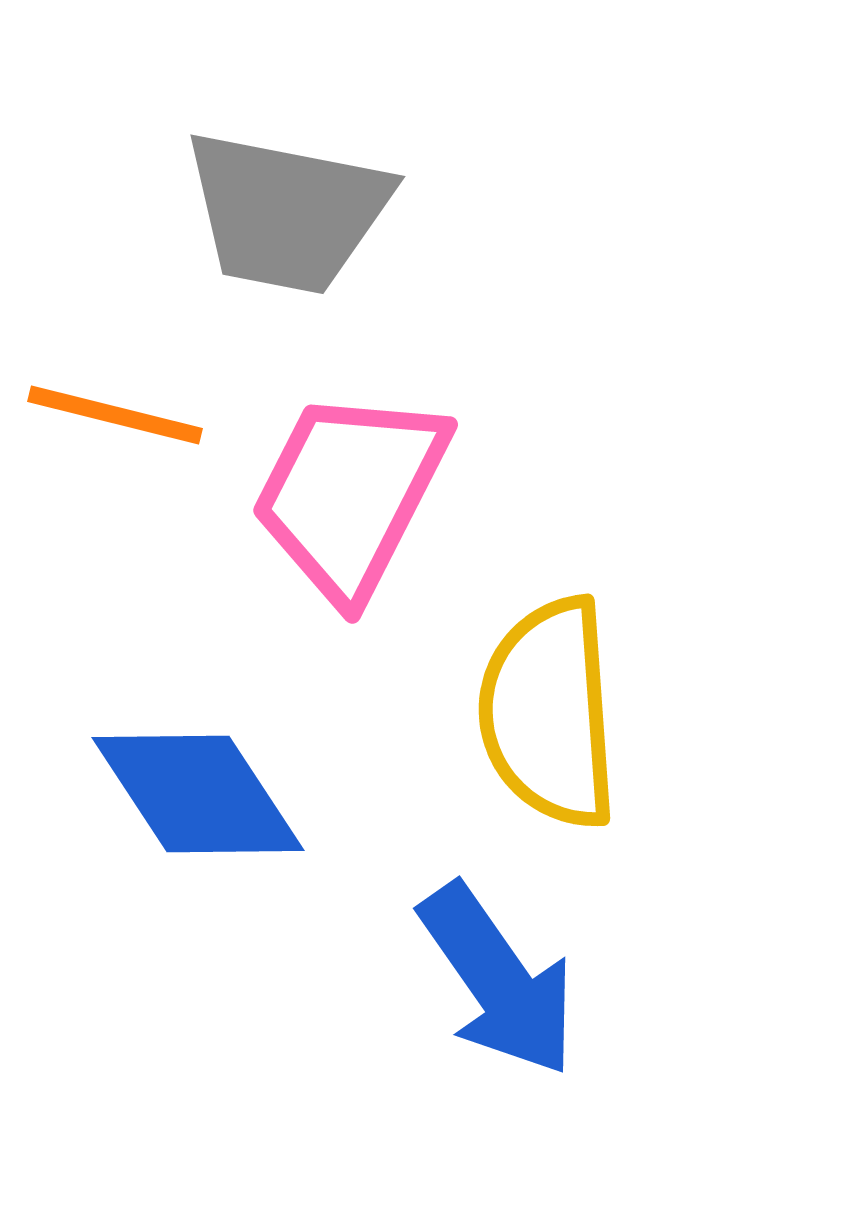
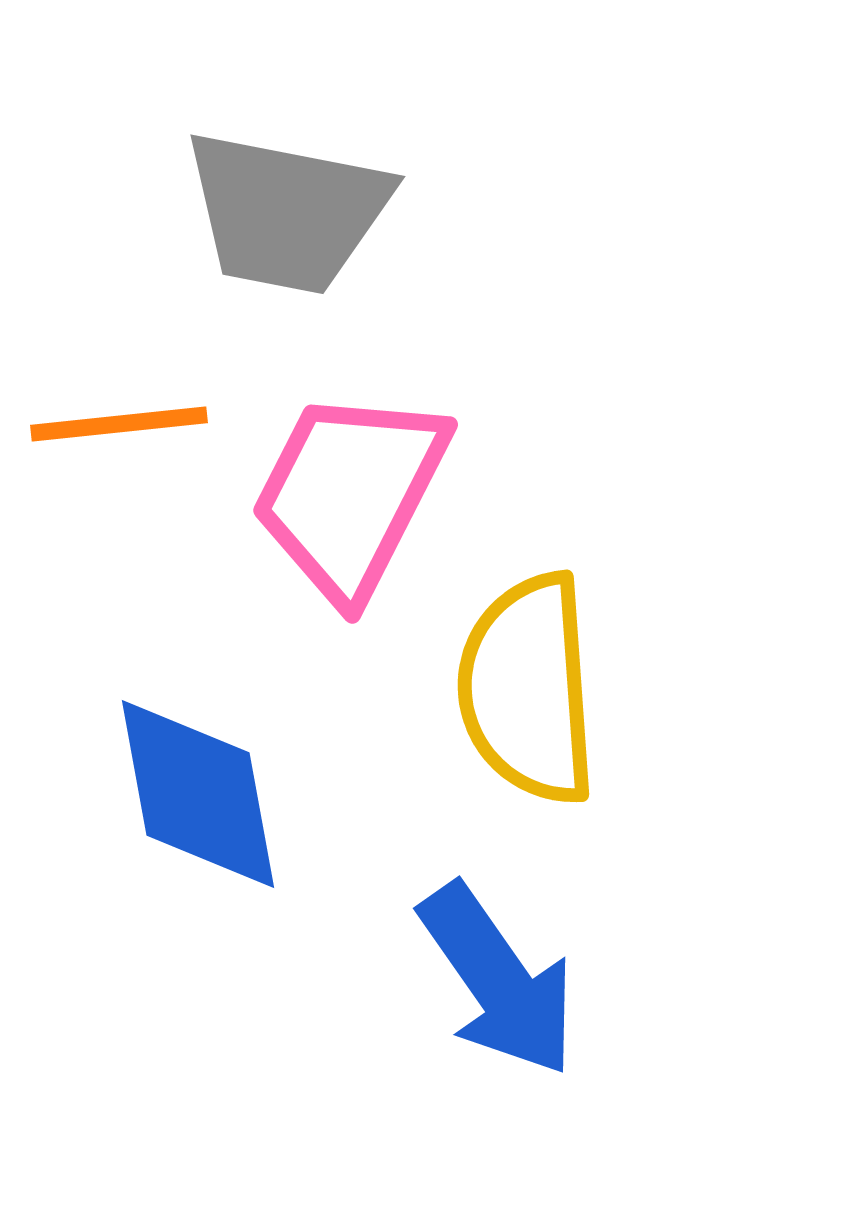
orange line: moved 4 px right, 9 px down; rotated 20 degrees counterclockwise
yellow semicircle: moved 21 px left, 24 px up
blue diamond: rotated 23 degrees clockwise
